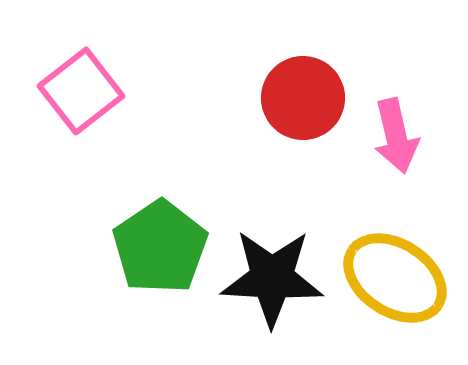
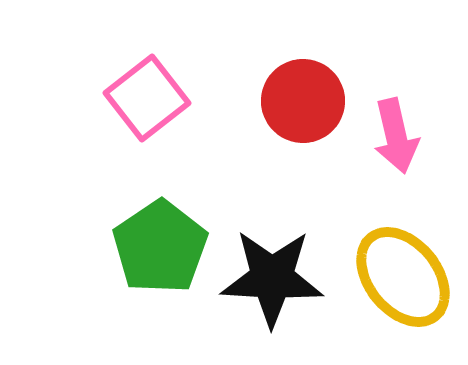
pink square: moved 66 px right, 7 px down
red circle: moved 3 px down
yellow ellipse: moved 8 px right, 1 px up; rotated 18 degrees clockwise
